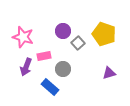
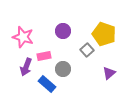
gray square: moved 9 px right, 7 px down
purple triangle: rotated 24 degrees counterclockwise
blue rectangle: moved 3 px left, 3 px up
